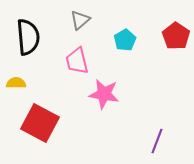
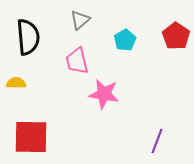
red square: moved 9 px left, 14 px down; rotated 27 degrees counterclockwise
